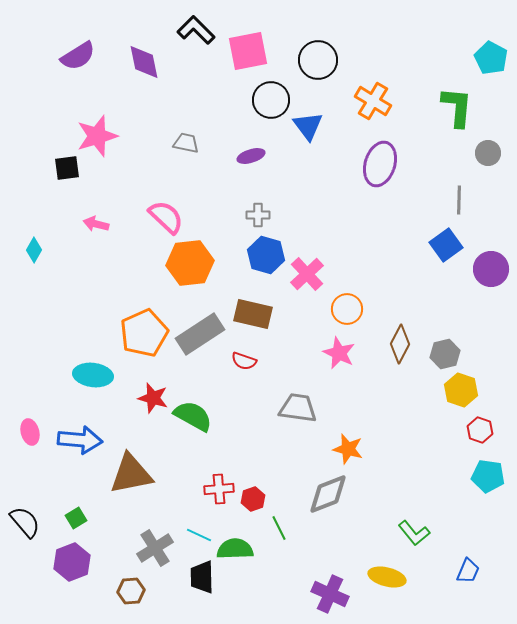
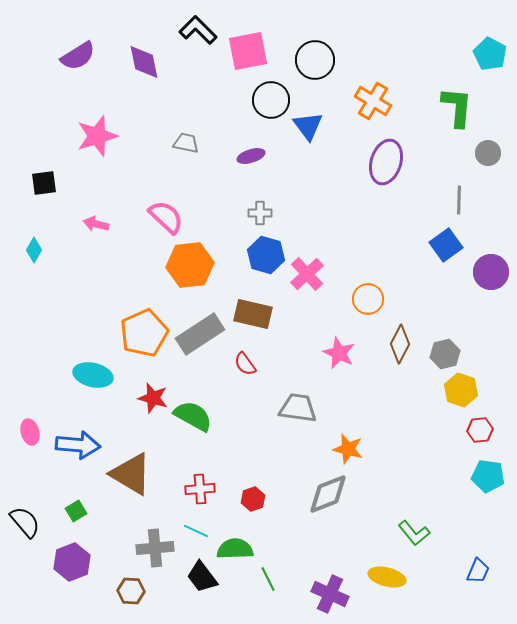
black L-shape at (196, 30): moved 2 px right
cyan pentagon at (491, 58): moved 1 px left, 4 px up
black circle at (318, 60): moved 3 px left
purple ellipse at (380, 164): moved 6 px right, 2 px up
black square at (67, 168): moved 23 px left, 15 px down
gray cross at (258, 215): moved 2 px right, 2 px up
orange hexagon at (190, 263): moved 2 px down
purple circle at (491, 269): moved 3 px down
orange circle at (347, 309): moved 21 px right, 10 px up
red semicircle at (244, 361): moved 1 px right, 3 px down; rotated 35 degrees clockwise
cyan ellipse at (93, 375): rotated 6 degrees clockwise
red hexagon at (480, 430): rotated 25 degrees counterclockwise
blue arrow at (80, 440): moved 2 px left, 5 px down
brown triangle at (131, 474): rotated 42 degrees clockwise
red cross at (219, 489): moved 19 px left
green square at (76, 518): moved 7 px up
green line at (279, 528): moved 11 px left, 51 px down
cyan line at (199, 535): moved 3 px left, 4 px up
gray cross at (155, 548): rotated 27 degrees clockwise
blue trapezoid at (468, 571): moved 10 px right
black trapezoid at (202, 577): rotated 36 degrees counterclockwise
brown hexagon at (131, 591): rotated 8 degrees clockwise
